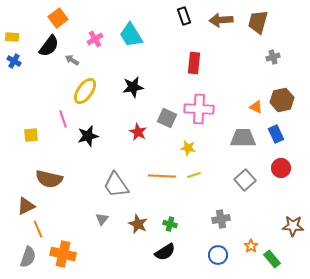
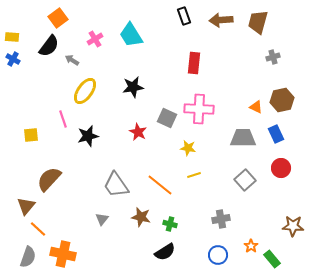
blue cross at (14, 61): moved 1 px left, 2 px up
orange line at (162, 176): moved 2 px left, 9 px down; rotated 36 degrees clockwise
brown semicircle at (49, 179): rotated 120 degrees clockwise
brown triangle at (26, 206): rotated 24 degrees counterclockwise
brown star at (138, 224): moved 3 px right, 7 px up; rotated 12 degrees counterclockwise
orange line at (38, 229): rotated 24 degrees counterclockwise
